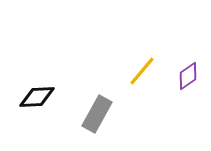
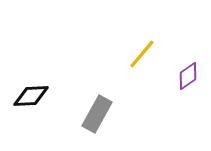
yellow line: moved 17 px up
black diamond: moved 6 px left, 1 px up
